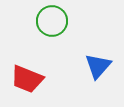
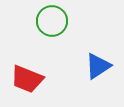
blue triangle: rotated 16 degrees clockwise
